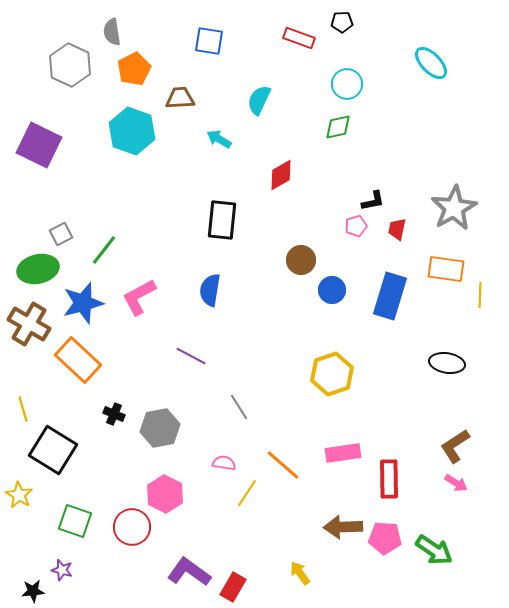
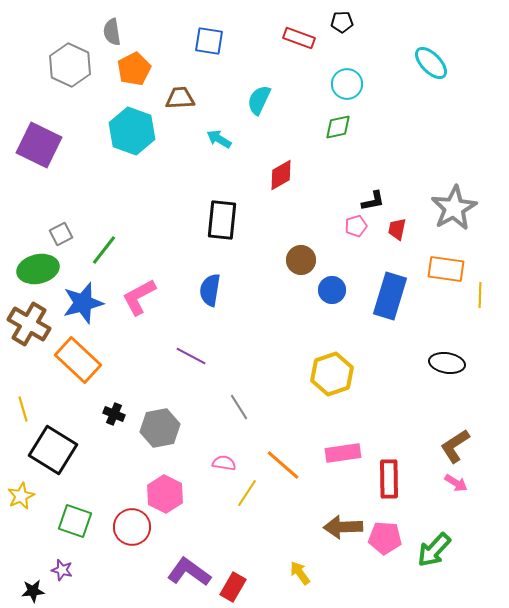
yellow star at (19, 495): moved 2 px right, 1 px down; rotated 16 degrees clockwise
green arrow at (434, 550): rotated 99 degrees clockwise
